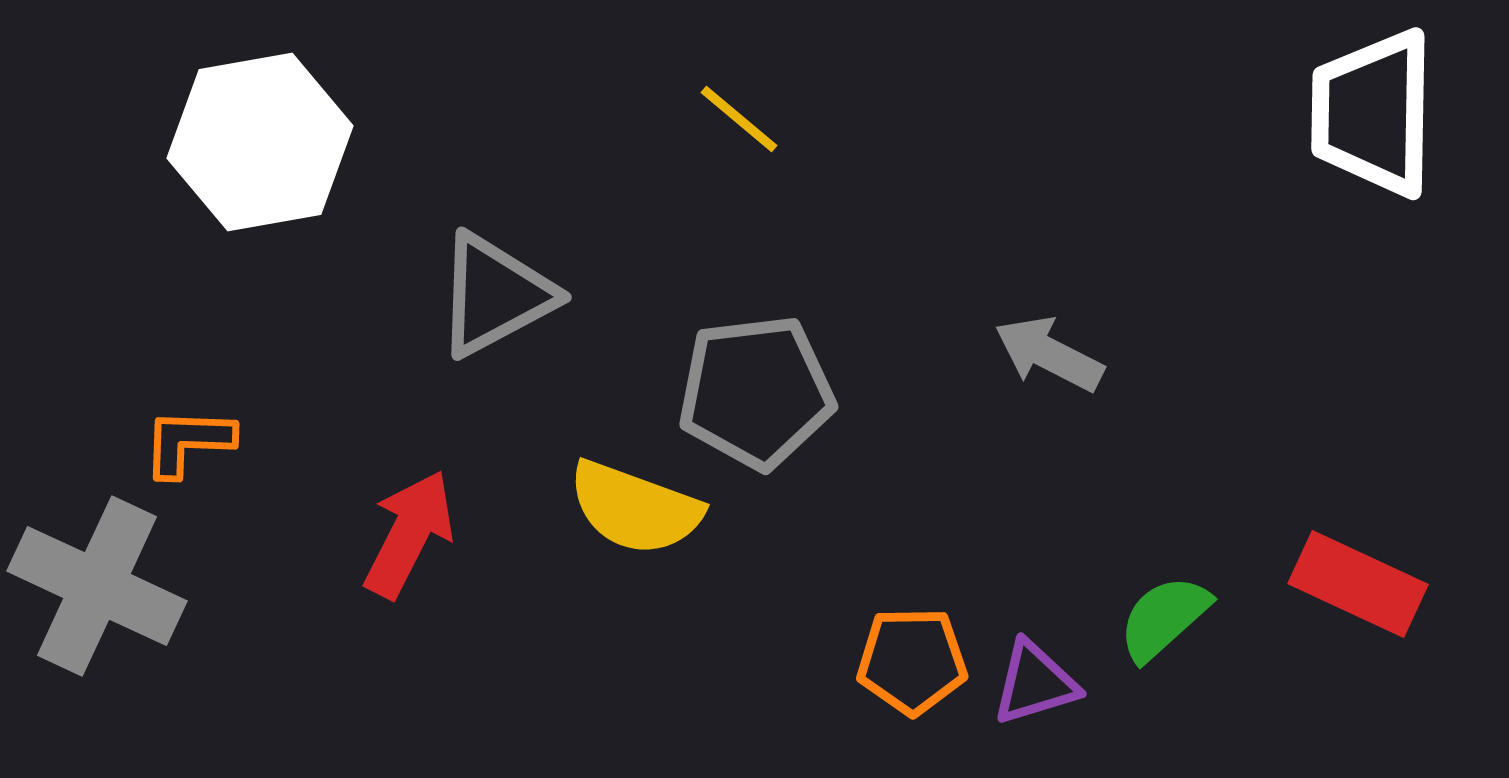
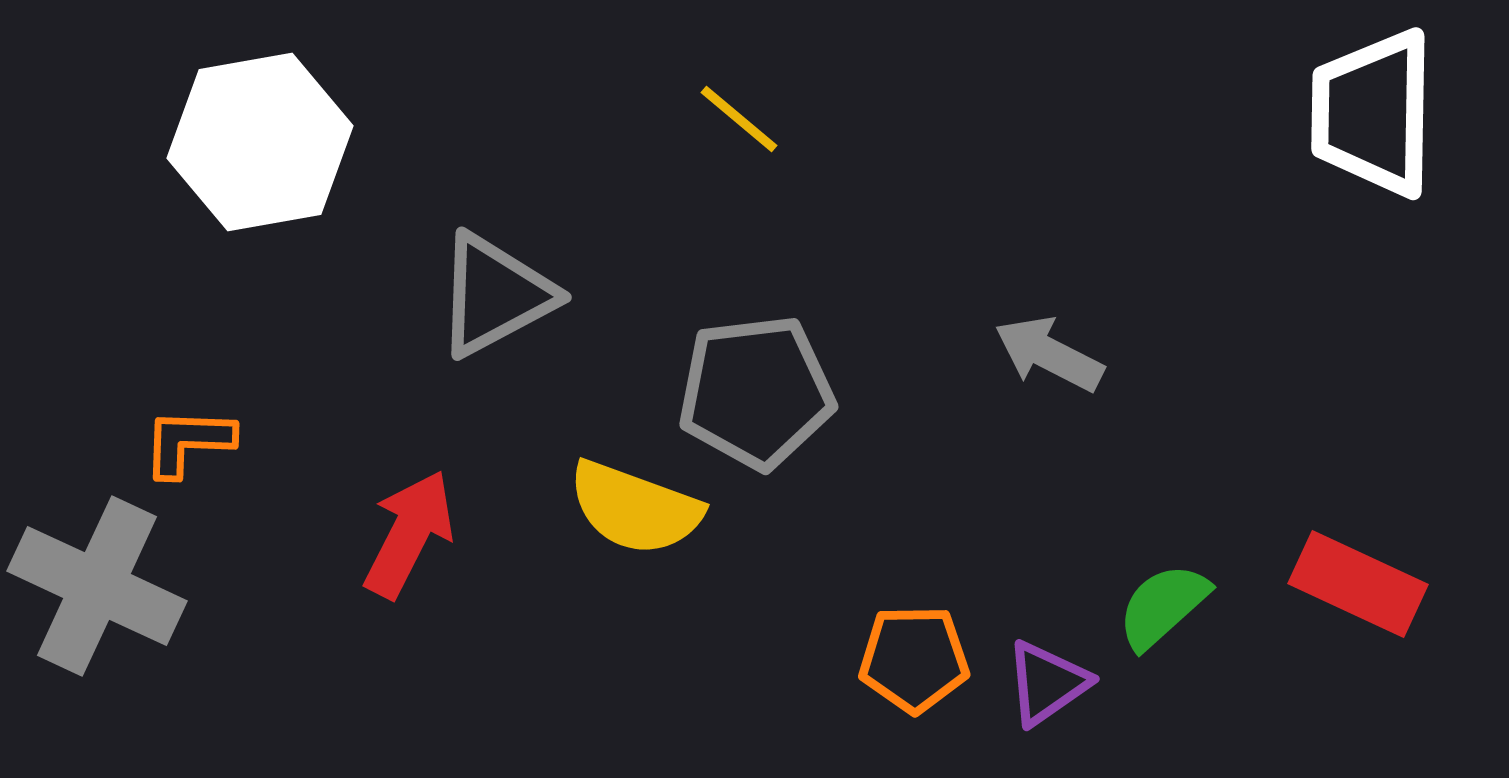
green semicircle: moved 1 px left, 12 px up
orange pentagon: moved 2 px right, 2 px up
purple triangle: moved 12 px right; rotated 18 degrees counterclockwise
